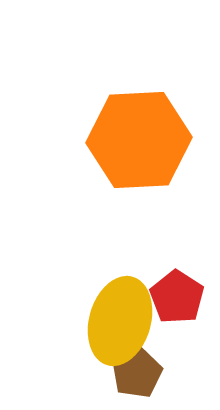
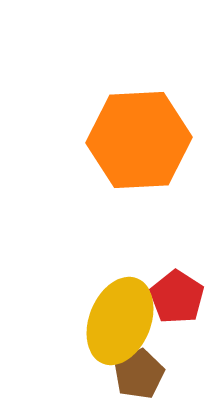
yellow ellipse: rotated 6 degrees clockwise
brown pentagon: moved 2 px right, 1 px down
